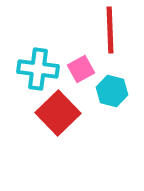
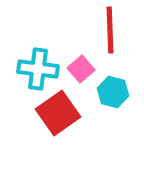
pink square: rotated 12 degrees counterclockwise
cyan hexagon: moved 1 px right, 1 px down
red square: rotated 9 degrees clockwise
